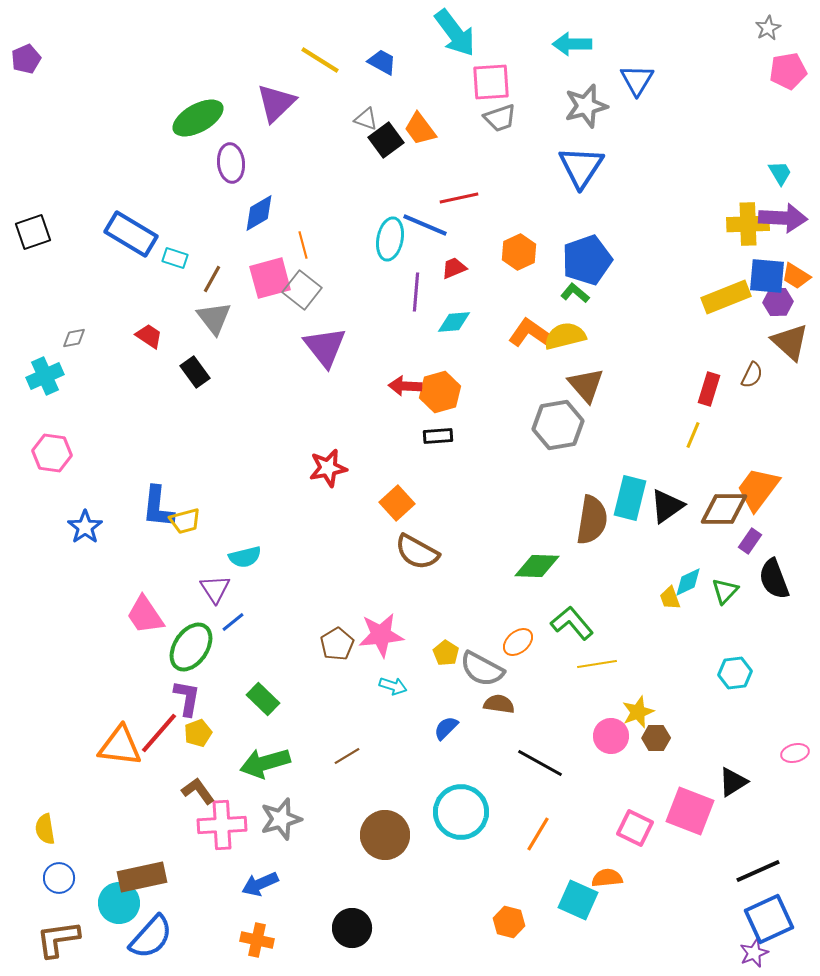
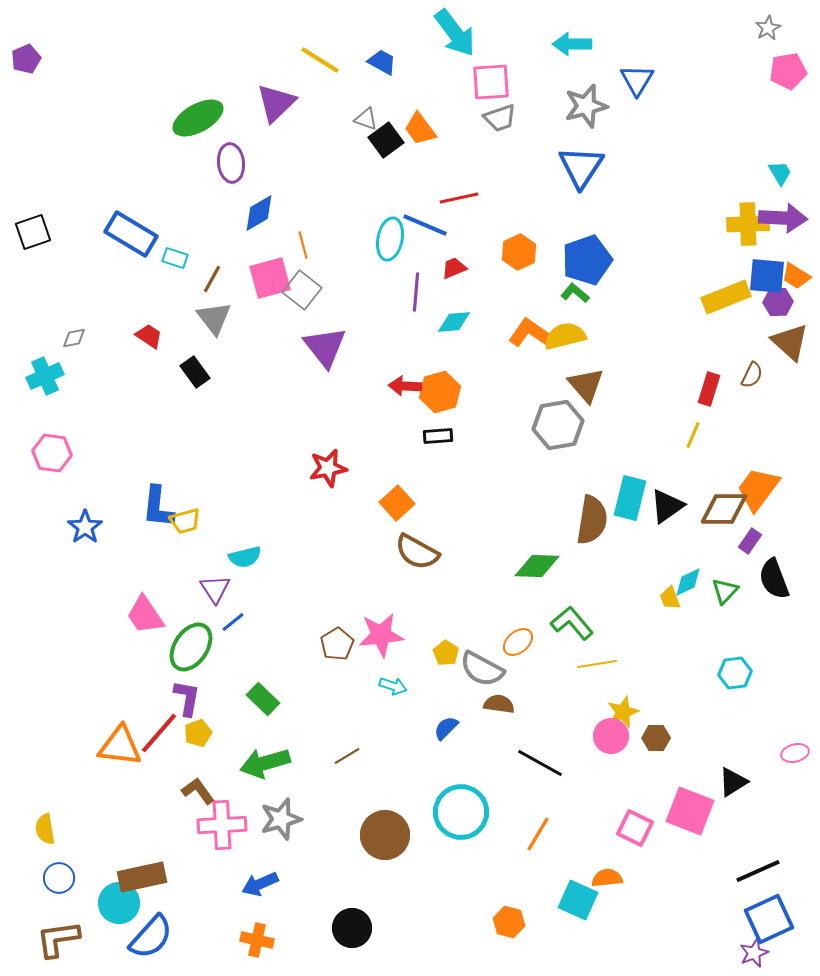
yellow star at (638, 712): moved 15 px left
